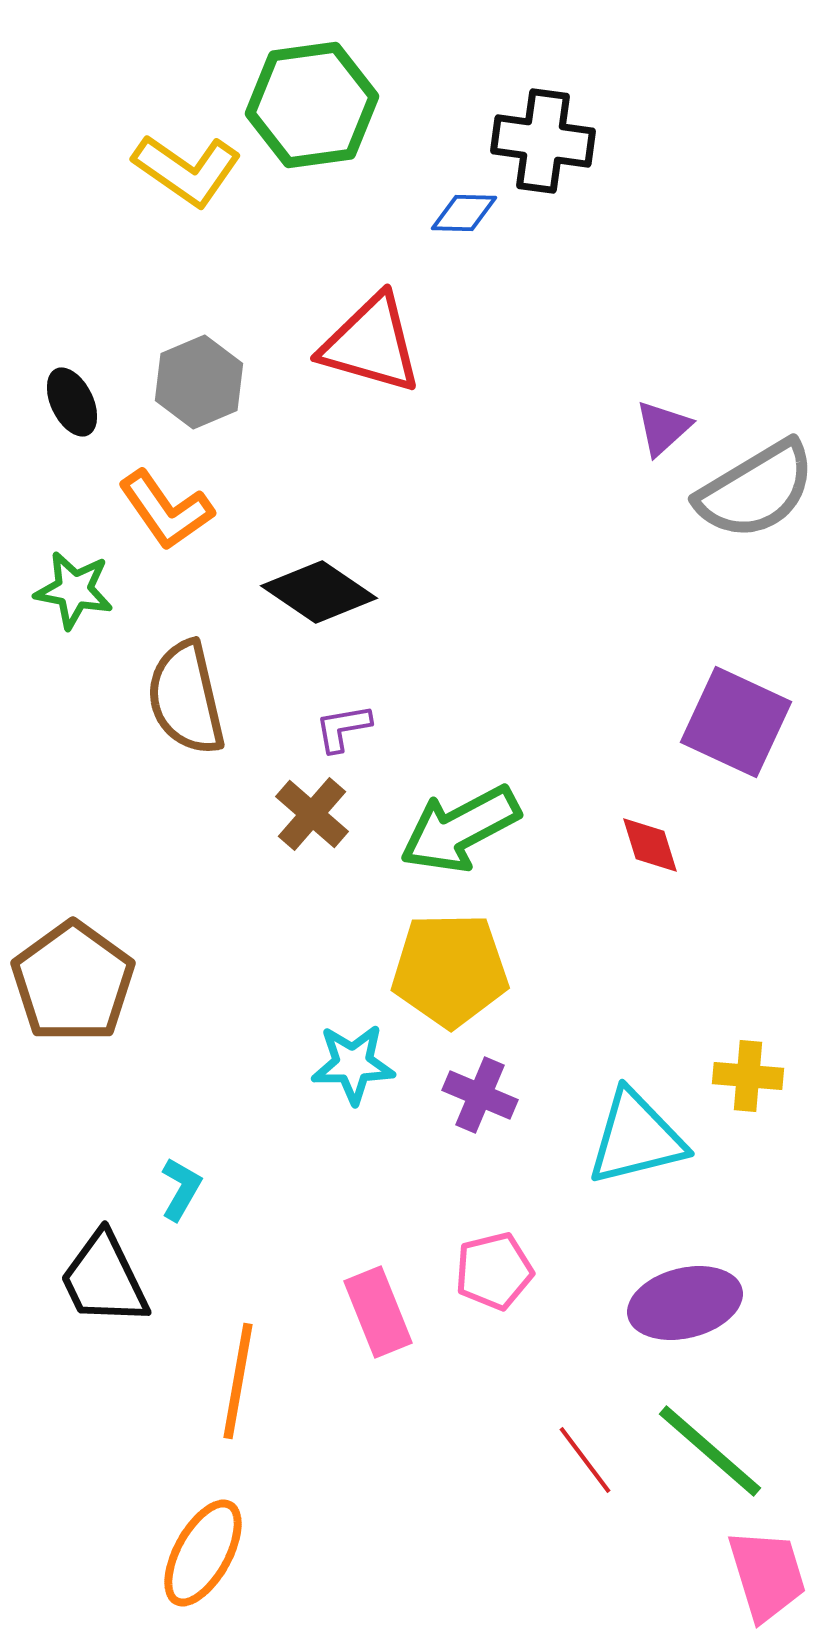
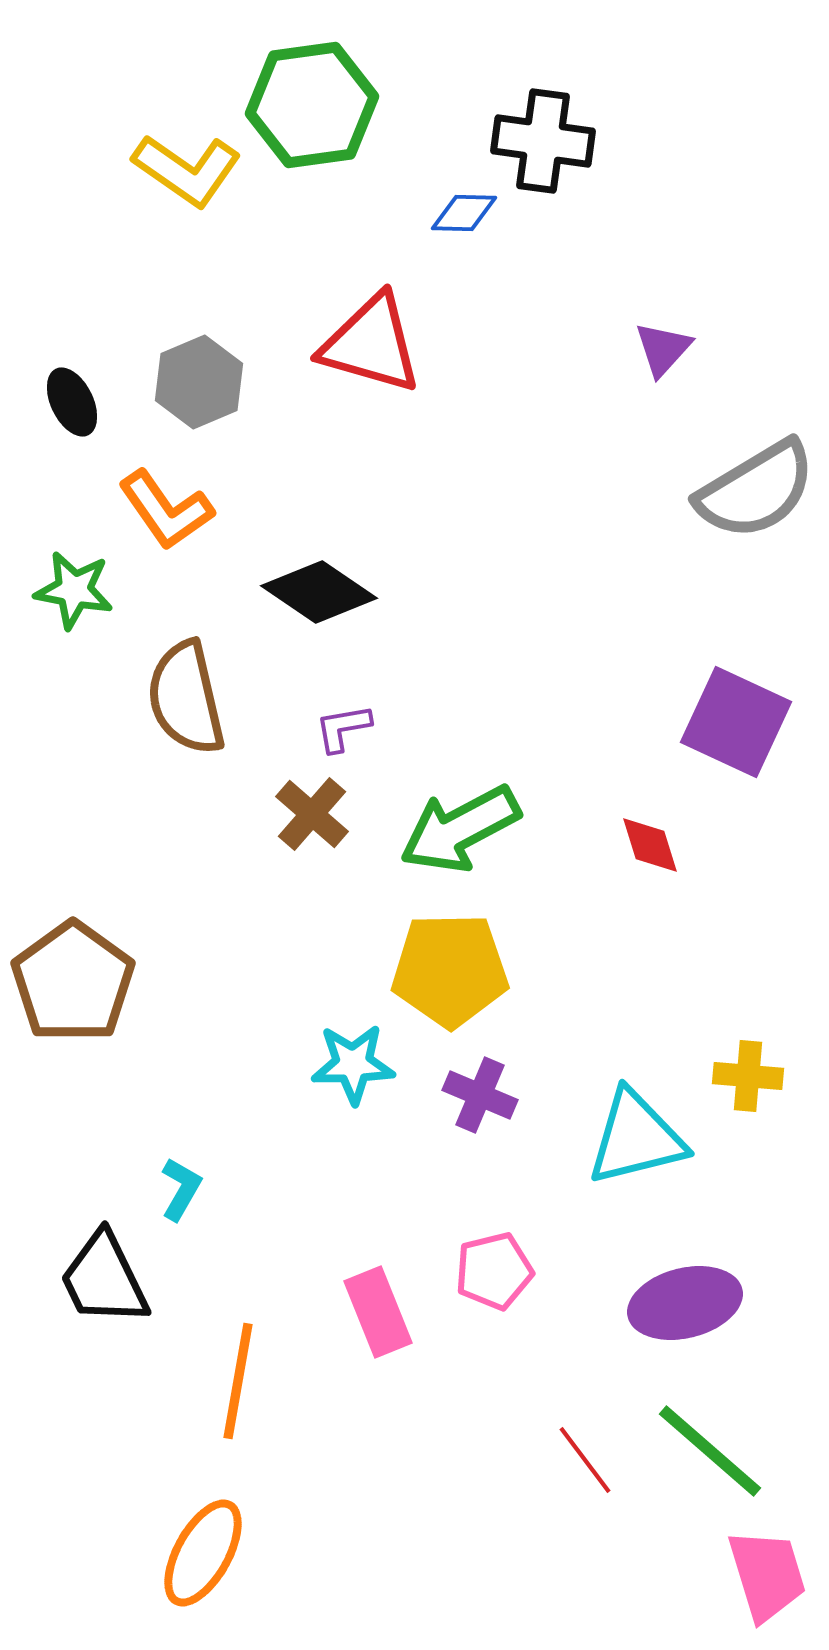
purple triangle: moved 79 px up; rotated 6 degrees counterclockwise
